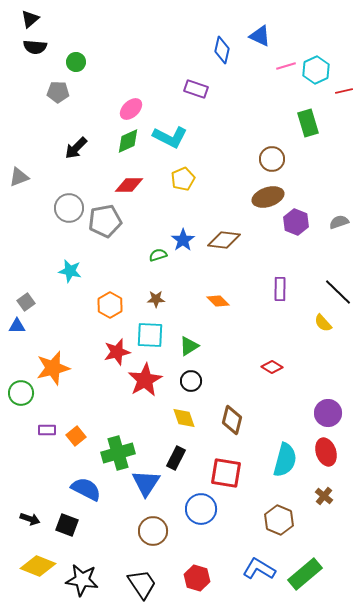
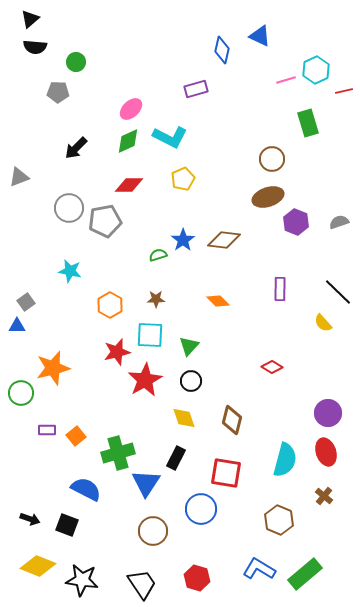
pink line at (286, 66): moved 14 px down
purple rectangle at (196, 89): rotated 35 degrees counterclockwise
green triangle at (189, 346): rotated 15 degrees counterclockwise
